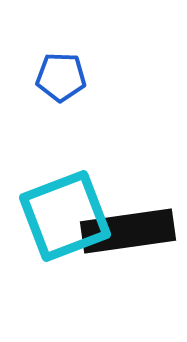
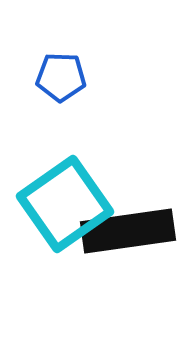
cyan square: moved 12 px up; rotated 14 degrees counterclockwise
